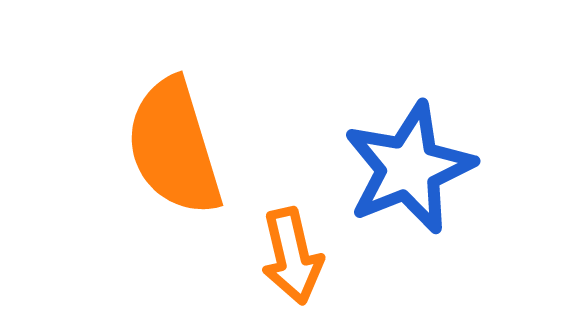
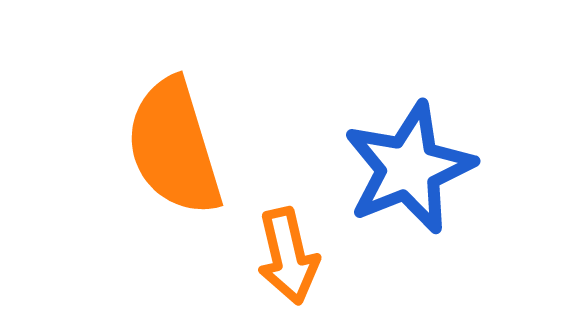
orange arrow: moved 4 px left
